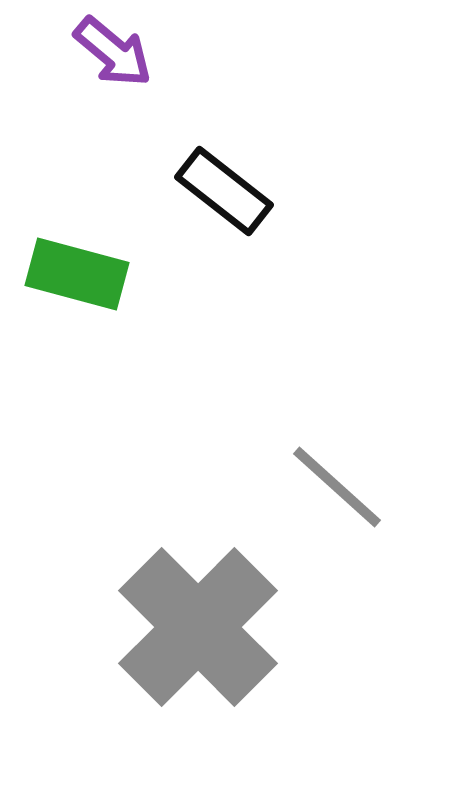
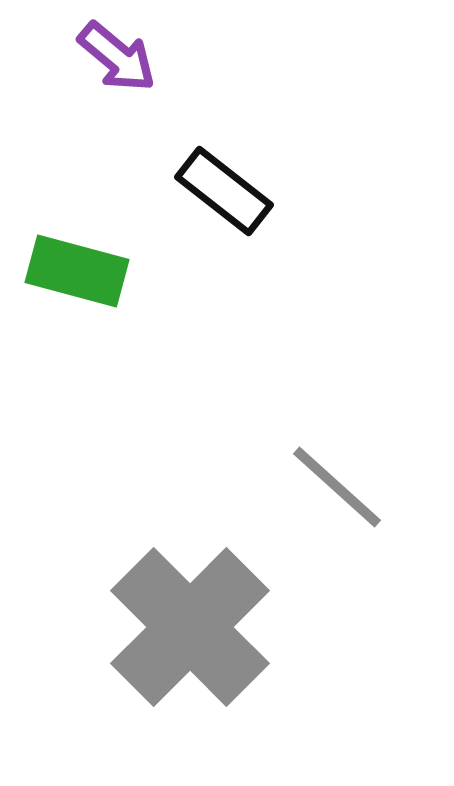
purple arrow: moved 4 px right, 5 px down
green rectangle: moved 3 px up
gray cross: moved 8 px left
